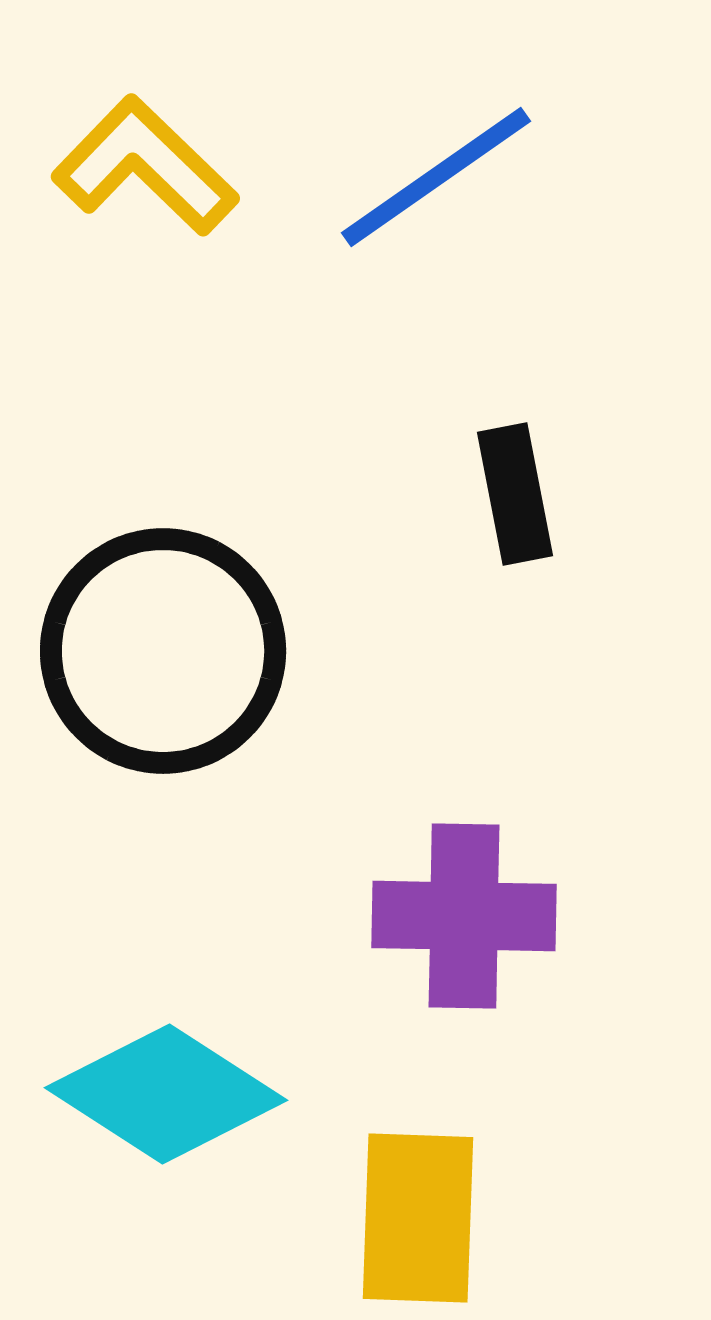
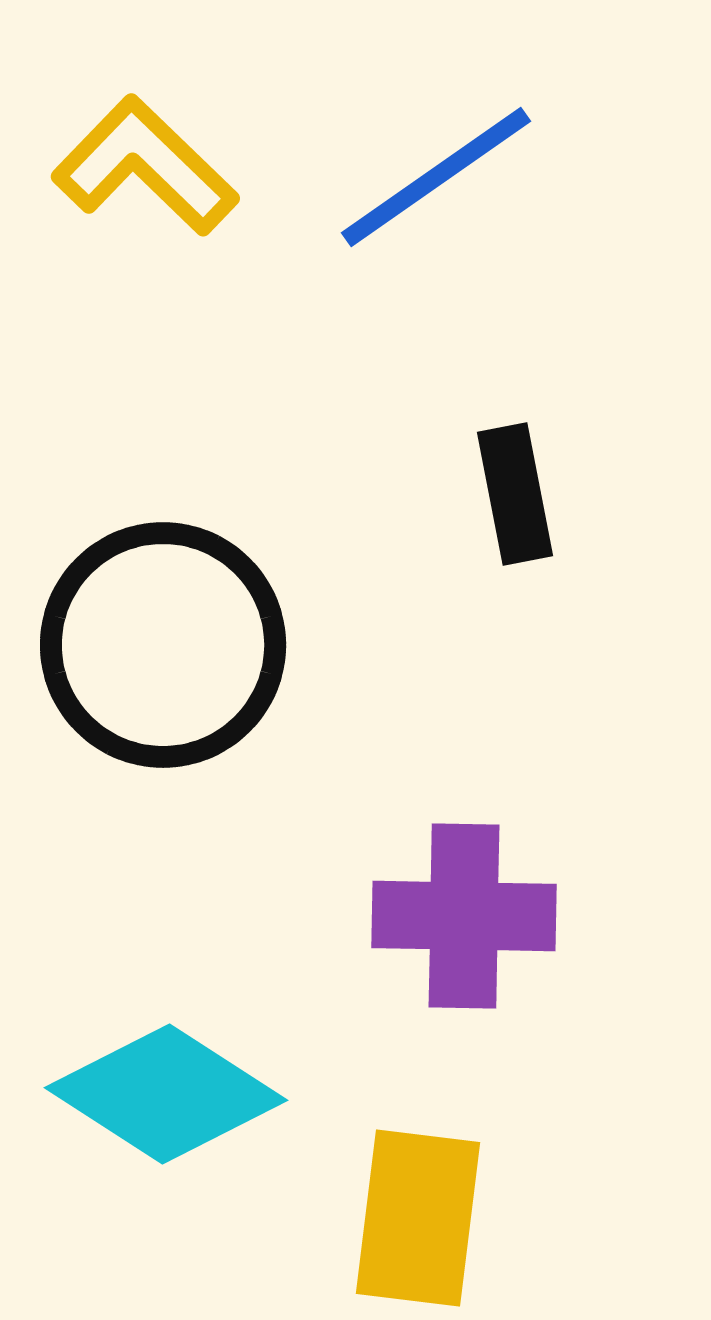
black circle: moved 6 px up
yellow rectangle: rotated 5 degrees clockwise
